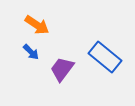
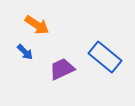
blue arrow: moved 6 px left
purple trapezoid: rotated 28 degrees clockwise
